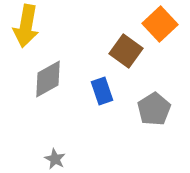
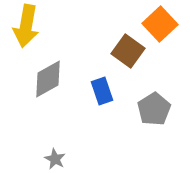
brown square: moved 2 px right
